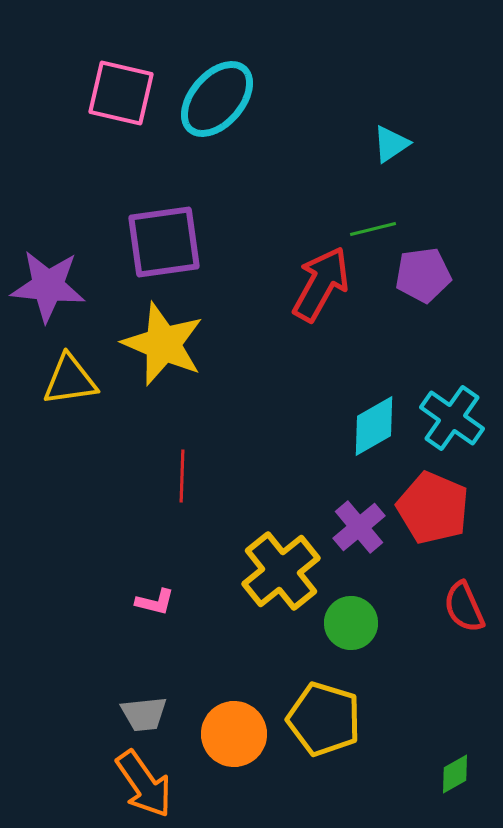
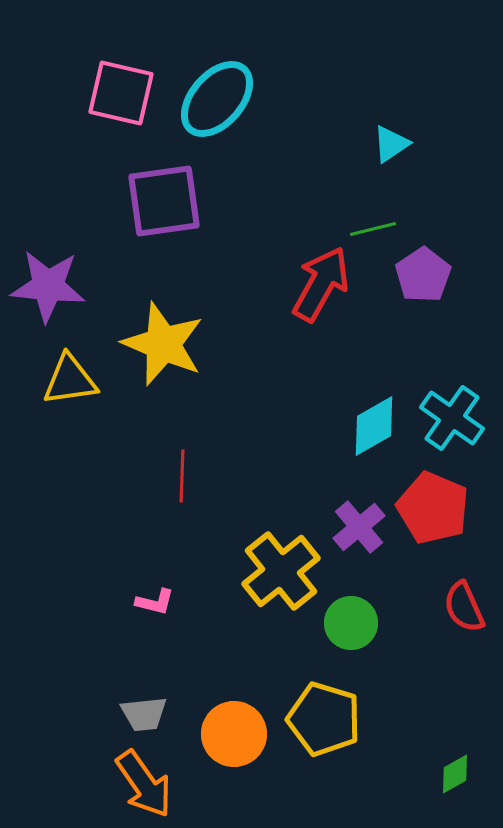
purple square: moved 41 px up
purple pentagon: rotated 26 degrees counterclockwise
